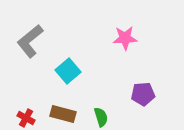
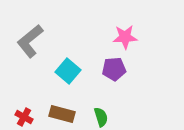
pink star: moved 1 px up
cyan square: rotated 10 degrees counterclockwise
purple pentagon: moved 29 px left, 25 px up
brown rectangle: moved 1 px left
red cross: moved 2 px left, 1 px up
